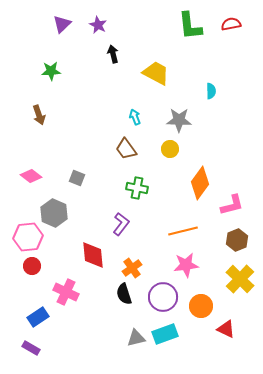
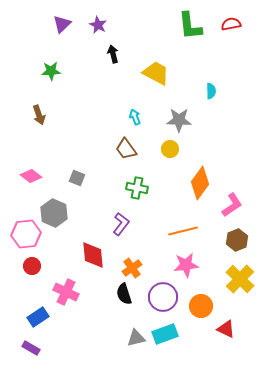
pink L-shape: rotated 20 degrees counterclockwise
pink hexagon: moved 2 px left, 3 px up
